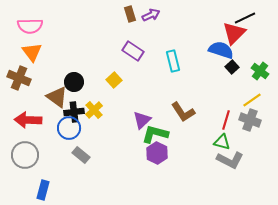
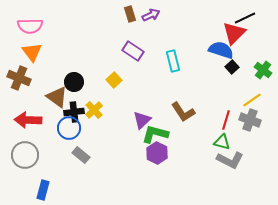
green cross: moved 3 px right, 1 px up
